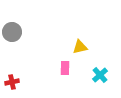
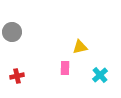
red cross: moved 5 px right, 6 px up
